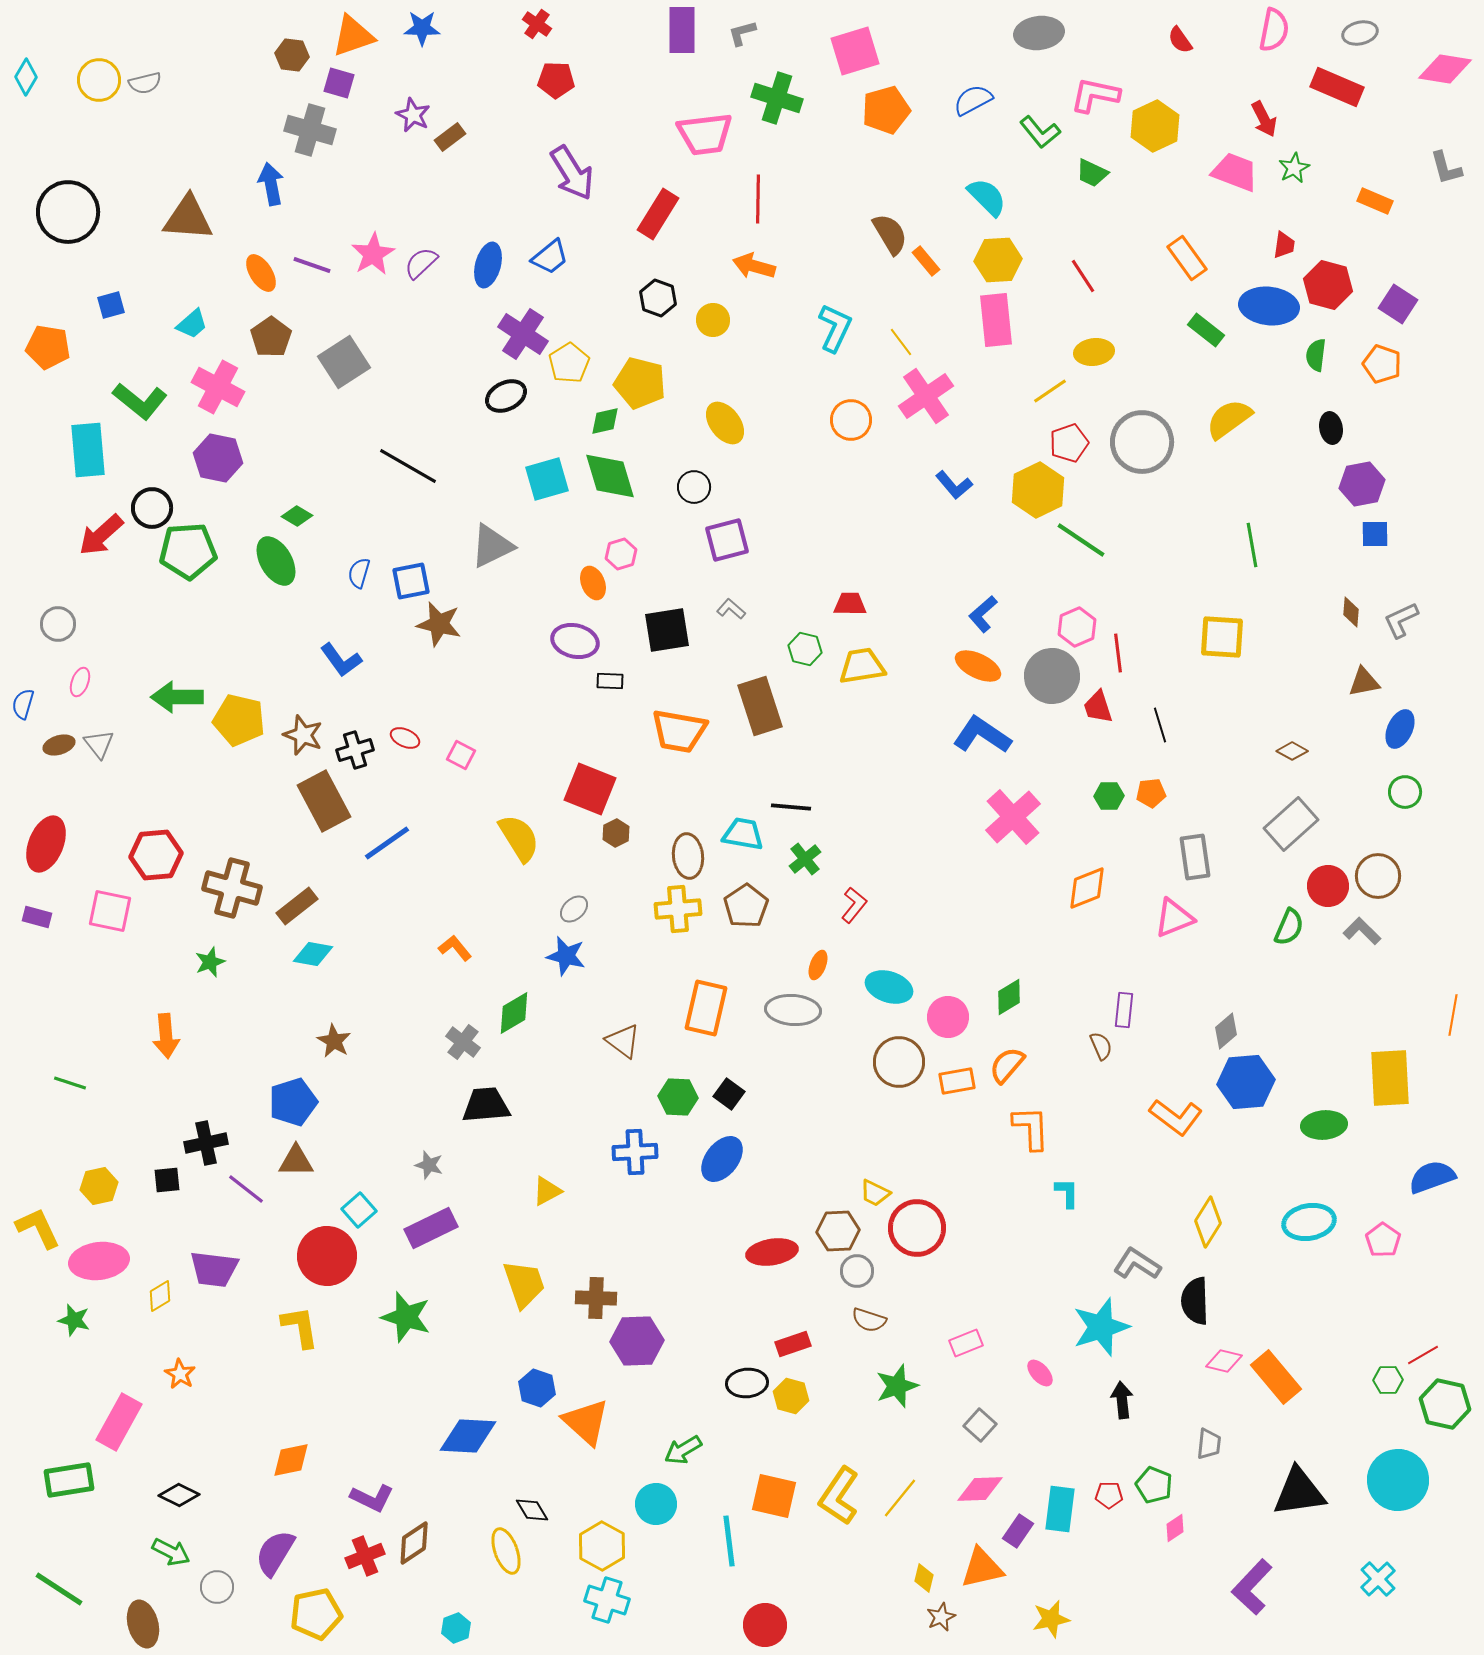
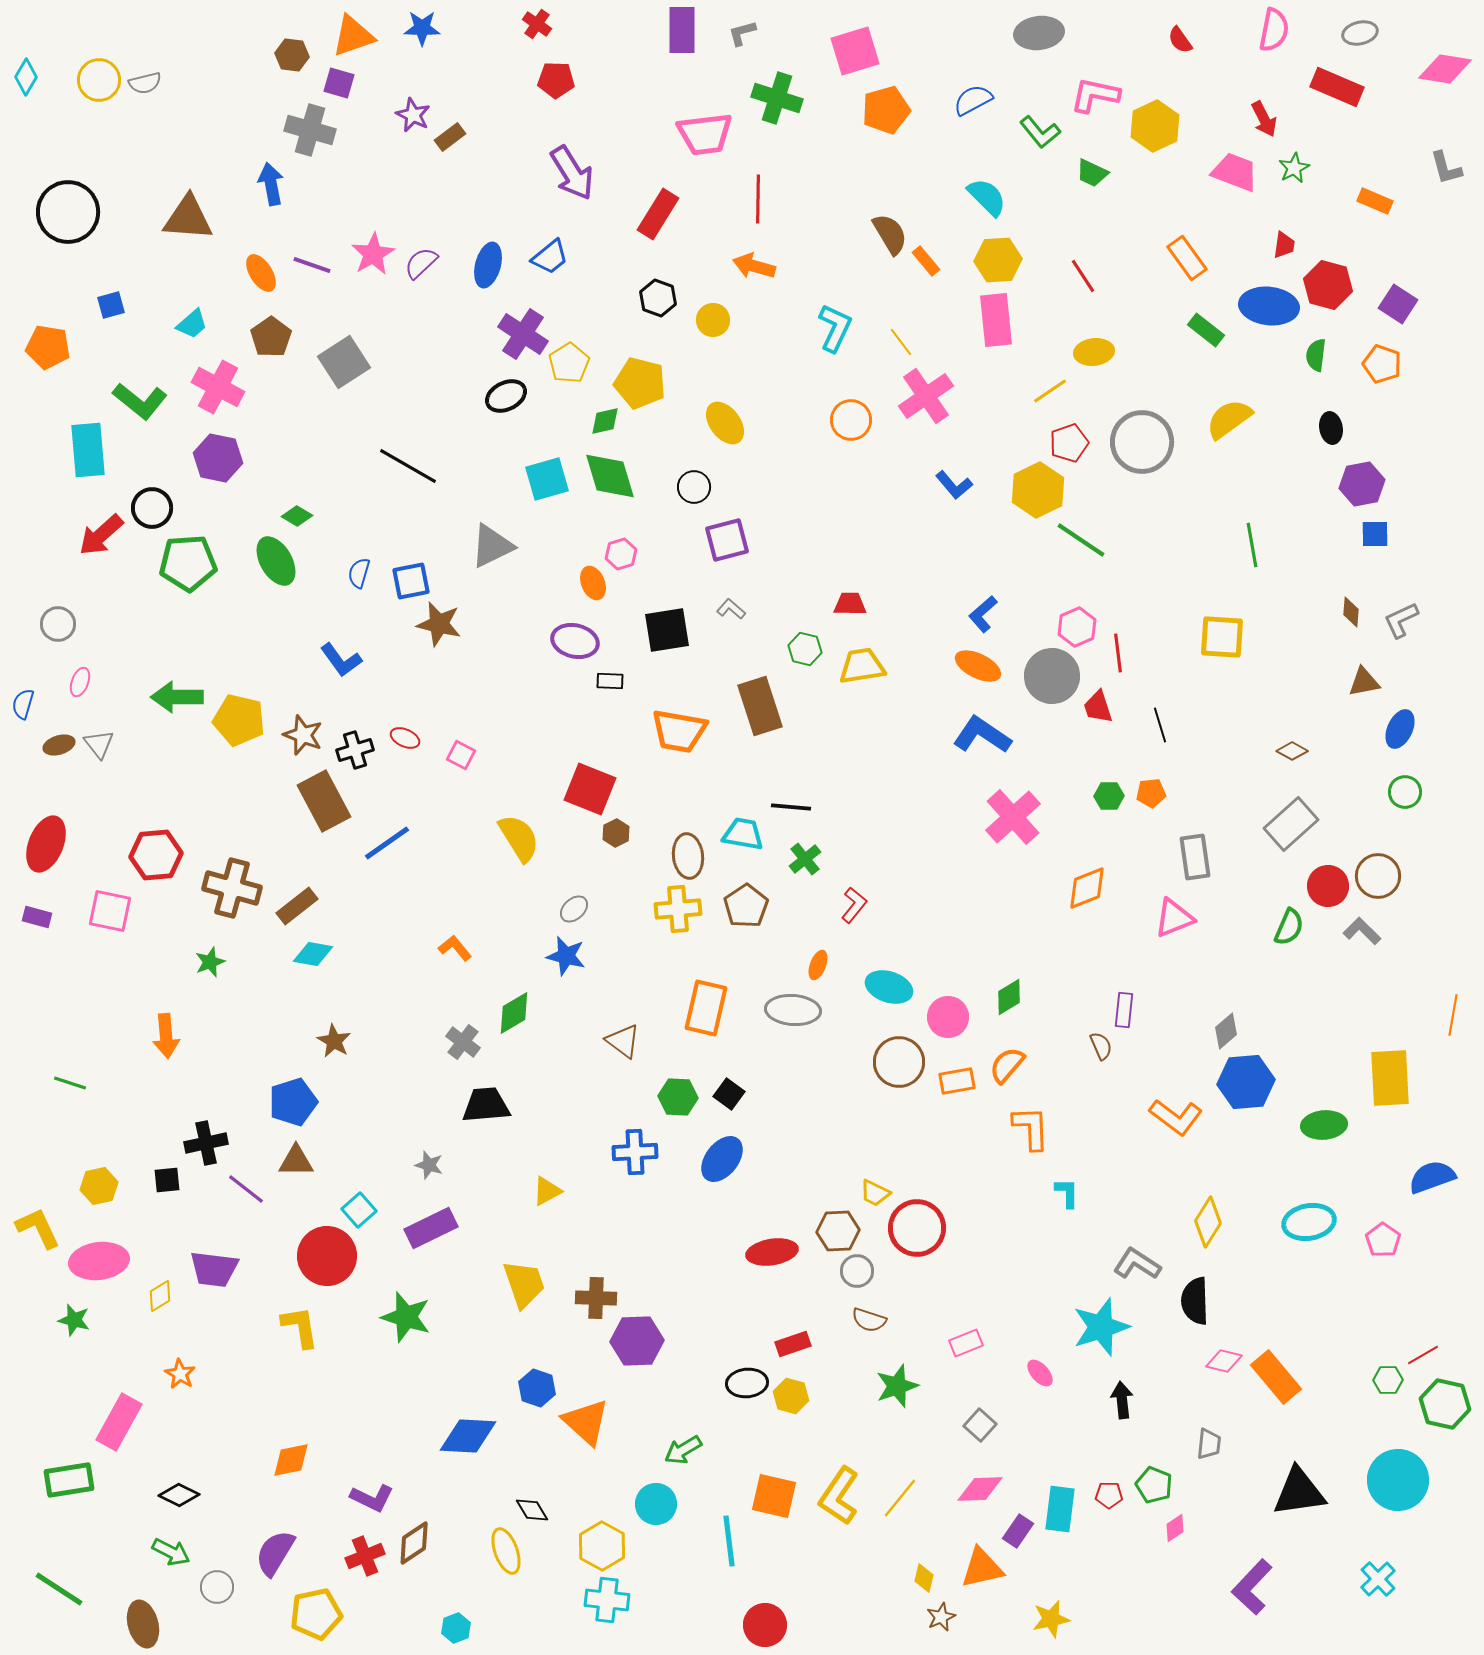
green pentagon at (188, 551): moved 12 px down
cyan cross at (607, 1600): rotated 12 degrees counterclockwise
